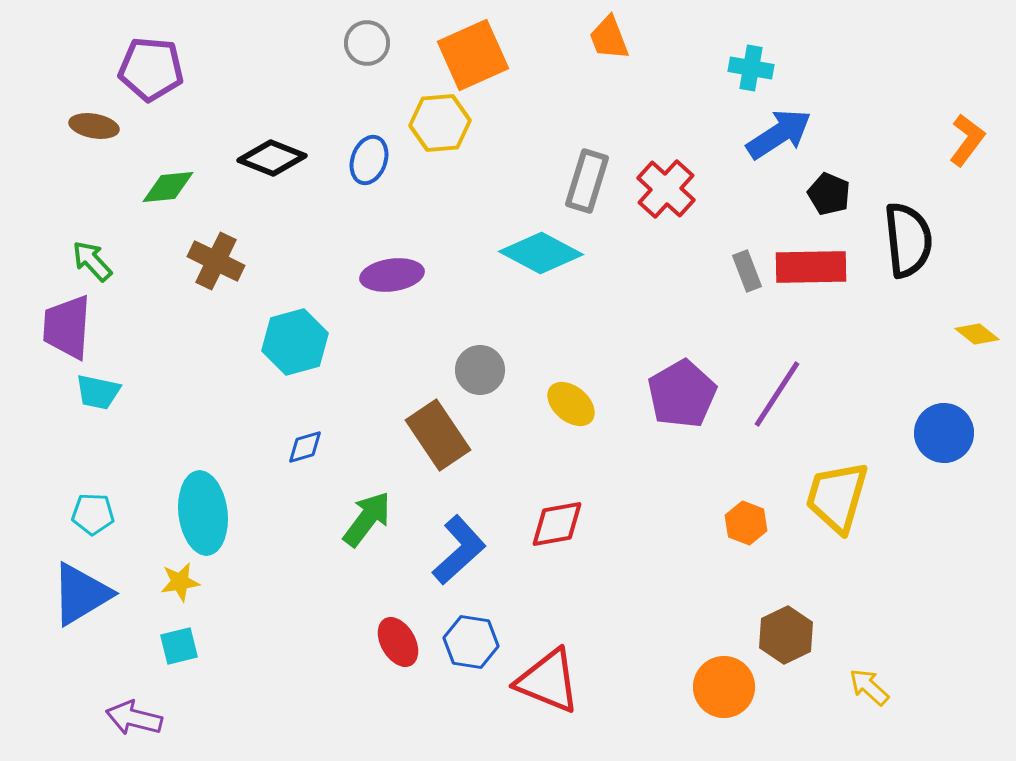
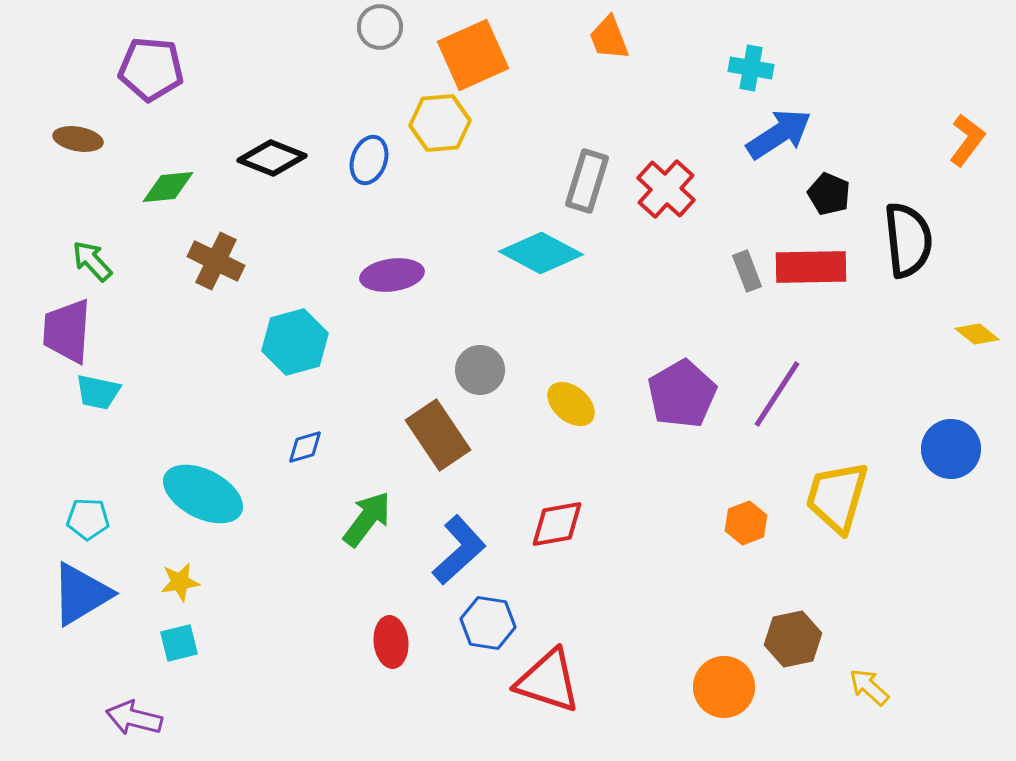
gray circle at (367, 43): moved 13 px right, 16 px up
brown ellipse at (94, 126): moved 16 px left, 13 px down
purple trapezoid at (67, 327): moved 4 px down
blue circle at (944, 433): moved 7 px right, 16 px down
cyan ellipse at (203, 513): moved 19 px up; rotated 56 degrees counterclockwise
cyan pentagon at (93, 514): moved 5 px left, 5 px down
orange hexagon at (746, 523): rotated 18 degrees clockwise
brown hexagon at (786, 635): moved 7 px right, 4 px down; rotated 14 degrees clockwise
red ellipse at (398, 642): moved 7 px left; rotated 24 degrees clockwise
blue hexagon at (471, 642): moved 17 px right, 19 px up
cyan square at (179, 646): moved 3 px up
red triangle at (548, 681): rotated 4 degrees counterclockwise
